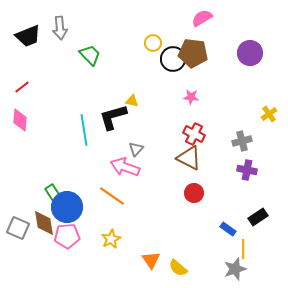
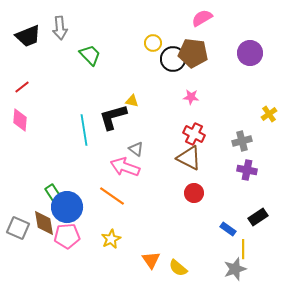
gray triangle: rotated 35 degrees counterclockwise
